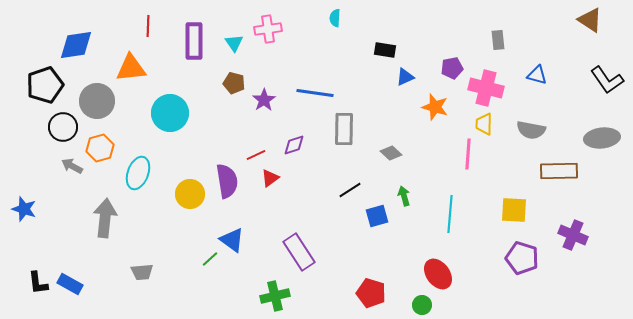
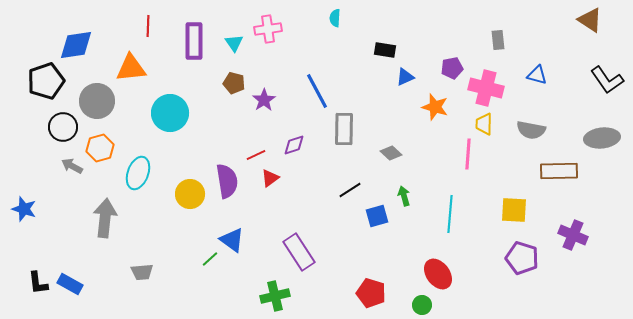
black pentagon at (45, 85): moved 1 px right, 4 px up
blue line at (315, 93): moved 2 px right, 2 px up; rotated 54 degrees clockwise
